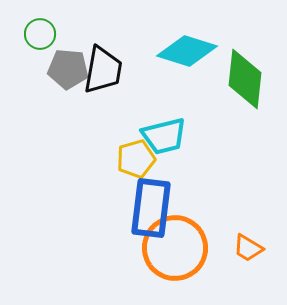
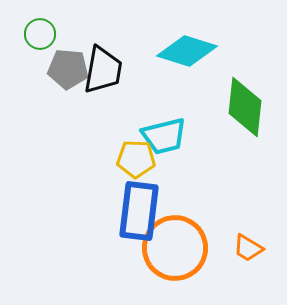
green diamond: moved 28 px down
yellow pentagon: rotated 18 degrees clockwise
blue rectangle: moved 12 px left, 3 px down
